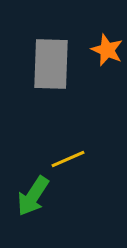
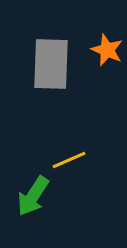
yellow line: moved 1 px right, 1 px down
